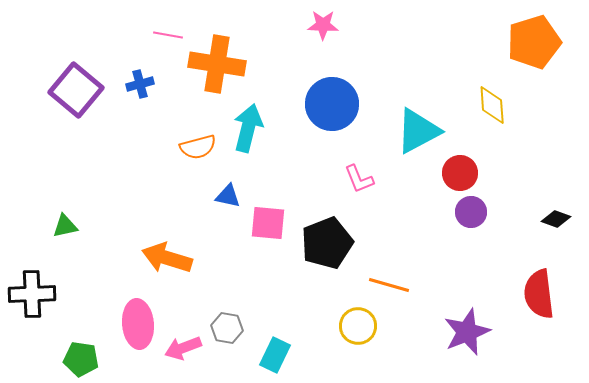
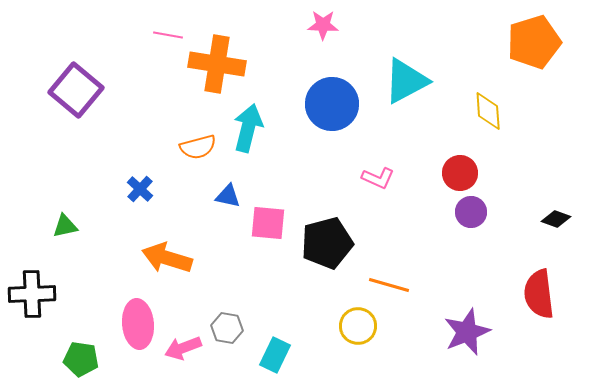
blue cross: moved 105 px down; rotated 32 degrees counterclockwise
yellow diamond: moved 4 px left, 6 px down
cyan triangle: moved 12 px left, 50 px up
pink L-shape: moved 19 px right, 1 px up; rotated 44 degrees counterclockwise
black pentagon: rotated 6 degrees clockwise
